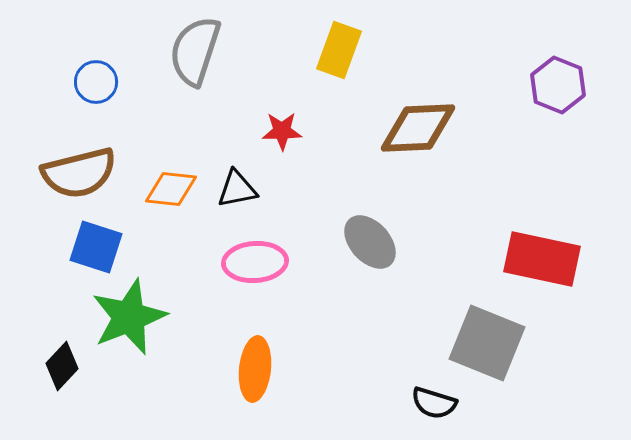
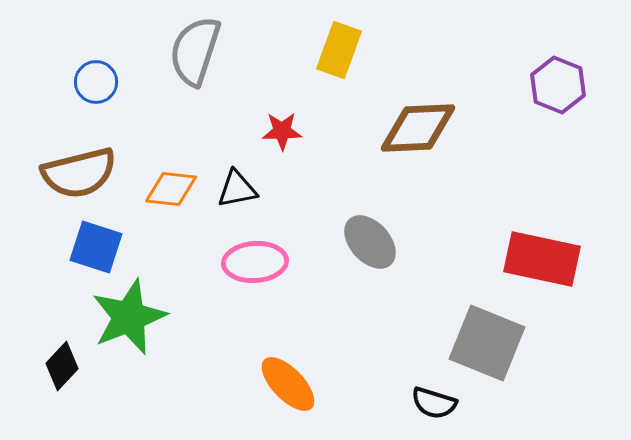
orange ellipse: moved 33 px right, 15 px down; rotated 50 degrees counterclockwise
